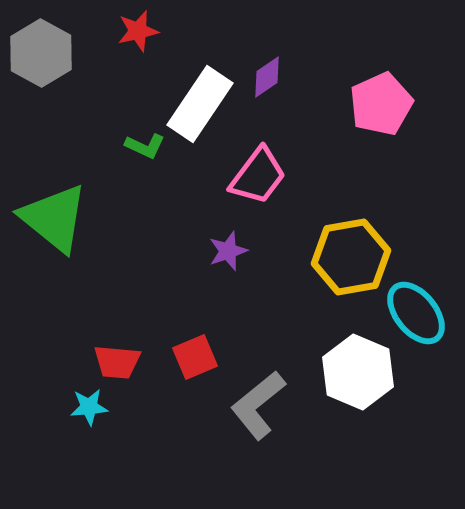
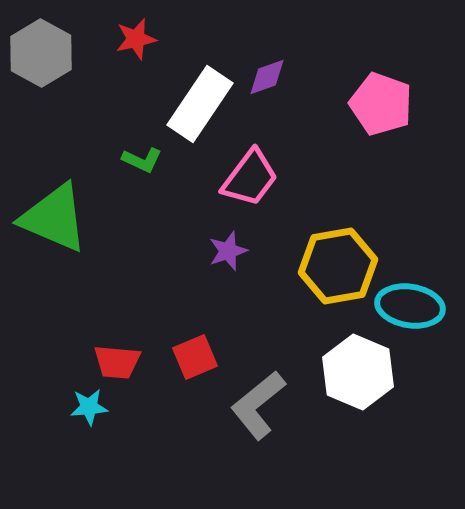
red star: moved 2 px left, 8 px down
purple diamond: rotated 15 degrees clockwise
pink pentagon: rotated 28 degrees counterclockwise
green L-shape: moved 3 px left, 14 px down
pink trapezoid: moved 8 px left, 2 px down
green triangle: rotated 16 degrees counterclockwise
yellow hexagon: moved 13 px left, 9 px down
cyan ellipse: moved 6 px left, 7 px up; rotated 42 degrees counterclockwise
